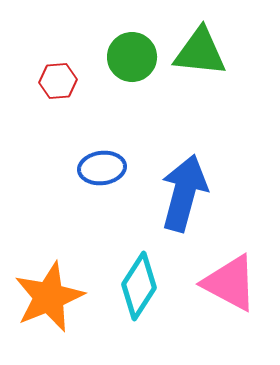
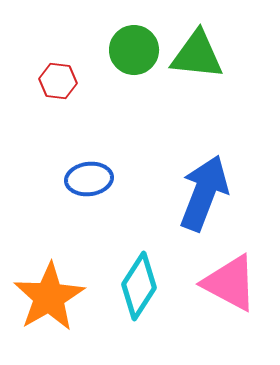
green triangle: moved 3 px left, 3 px down
green circle: moved 2 px right, 7 px up
red hexagon: rotated 12 degrees clockwise
blue ellipse: moved 13 px left, 11 px down
blue arrow: moved 20 px right; rotated 6 degrees clockwise
orange star: rotated 8 degrees counterclockwise
